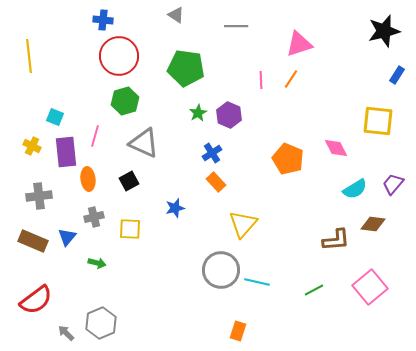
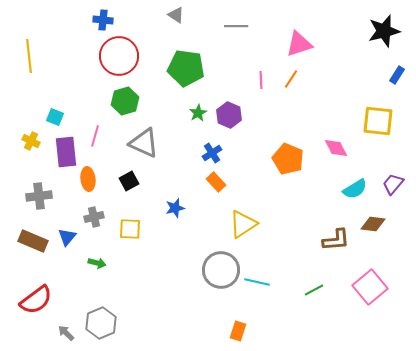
yellow cross at (32, 146): moved 1 px left, 5 px up
yellow triangle at (243, 224): rotated 16 degrees clockwise
